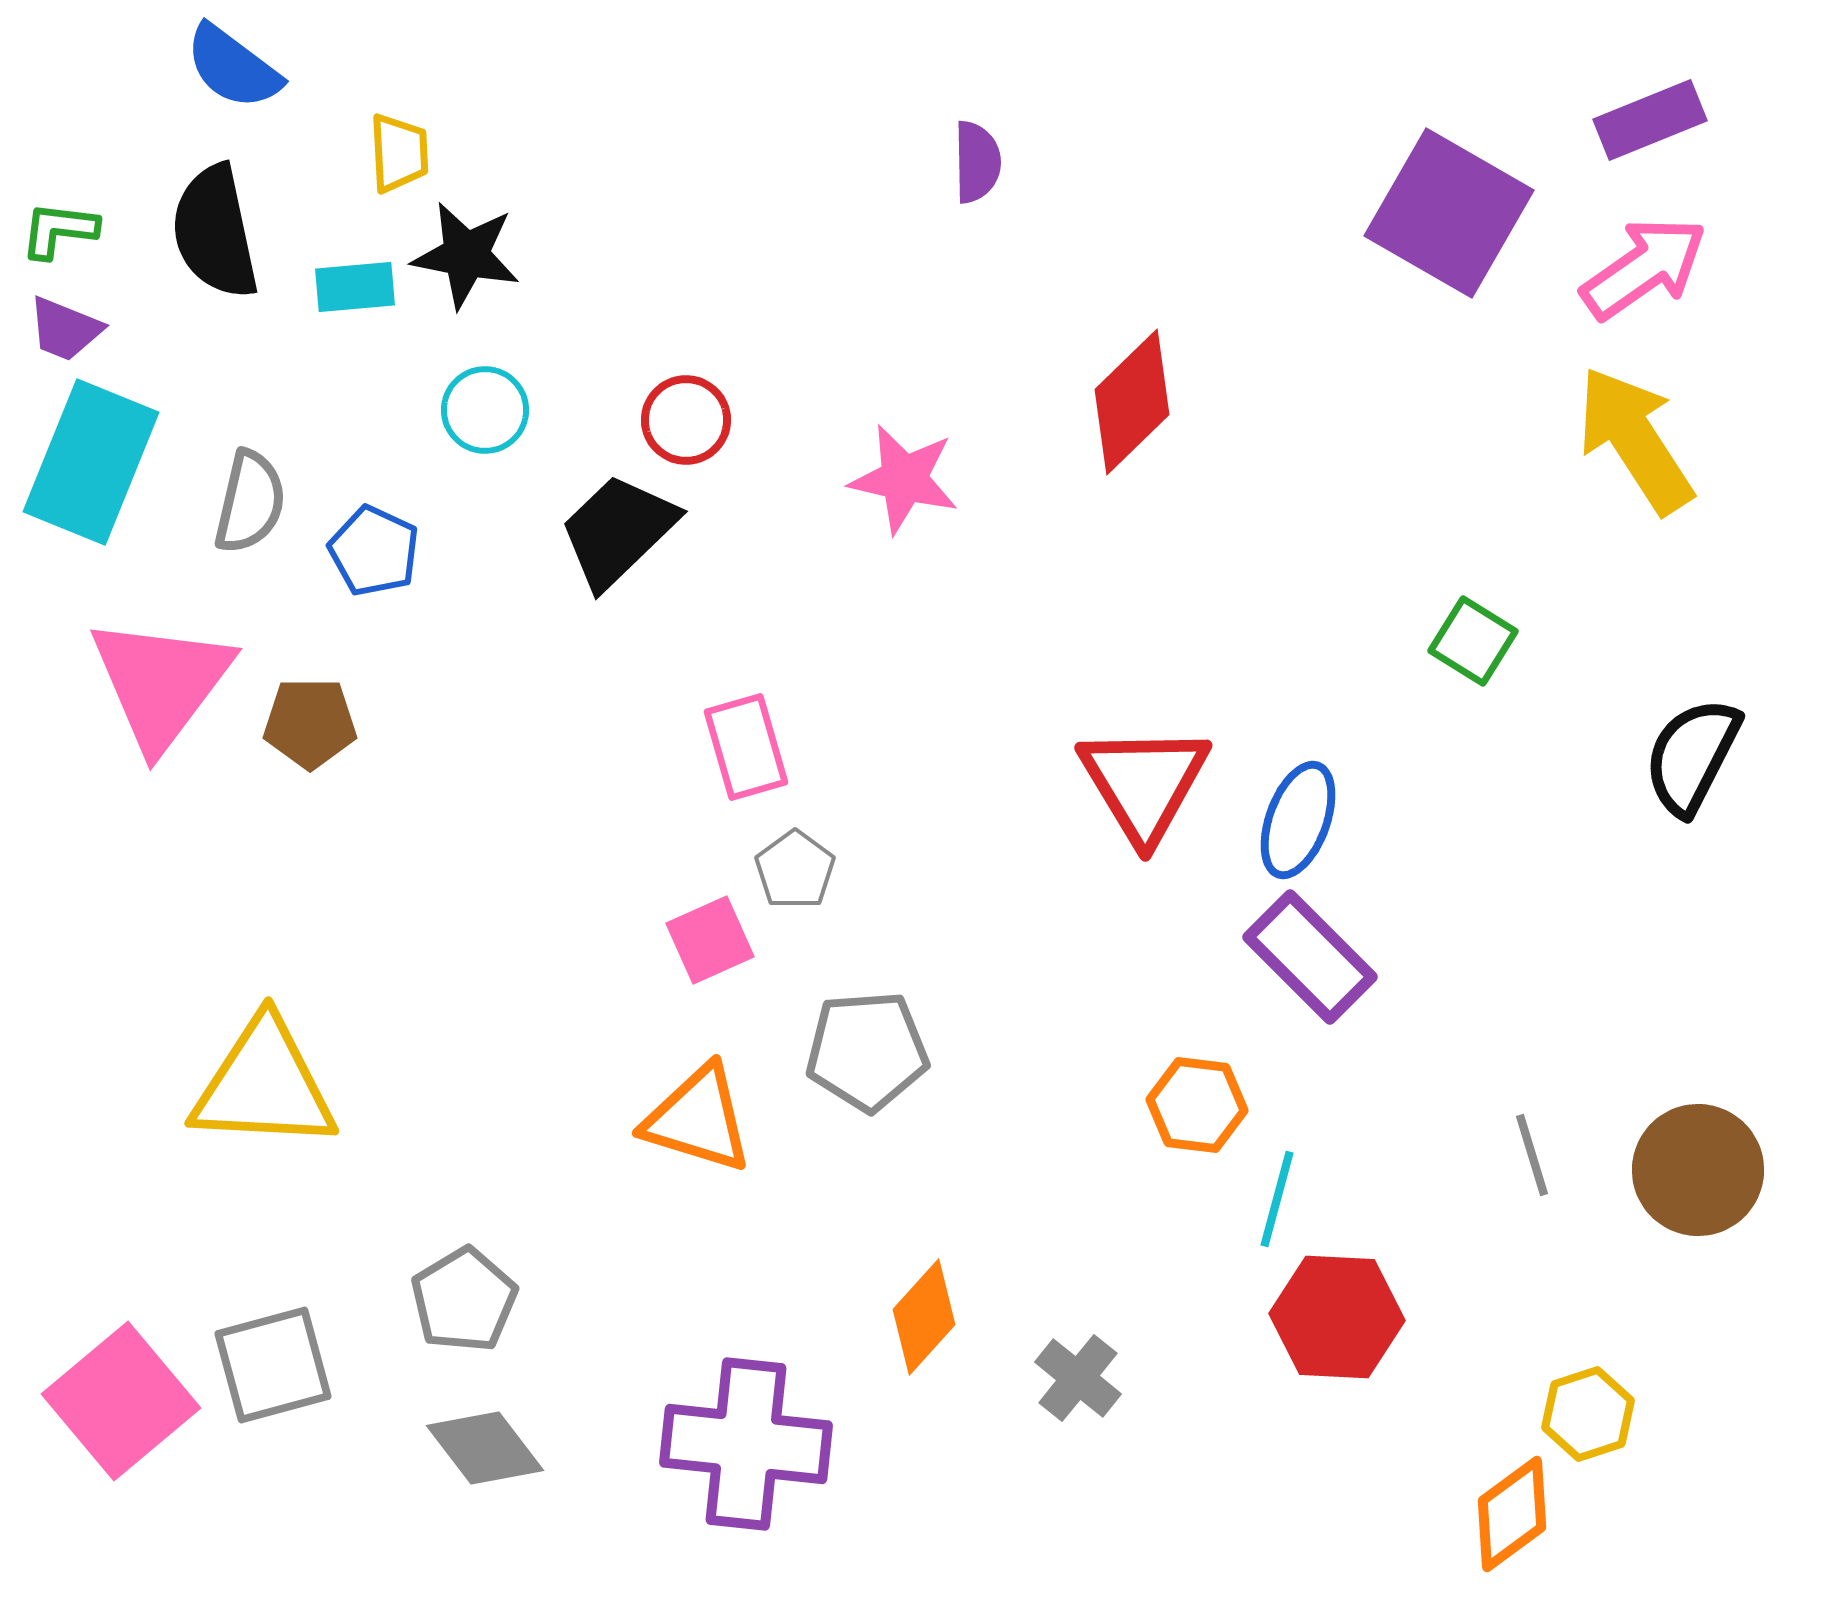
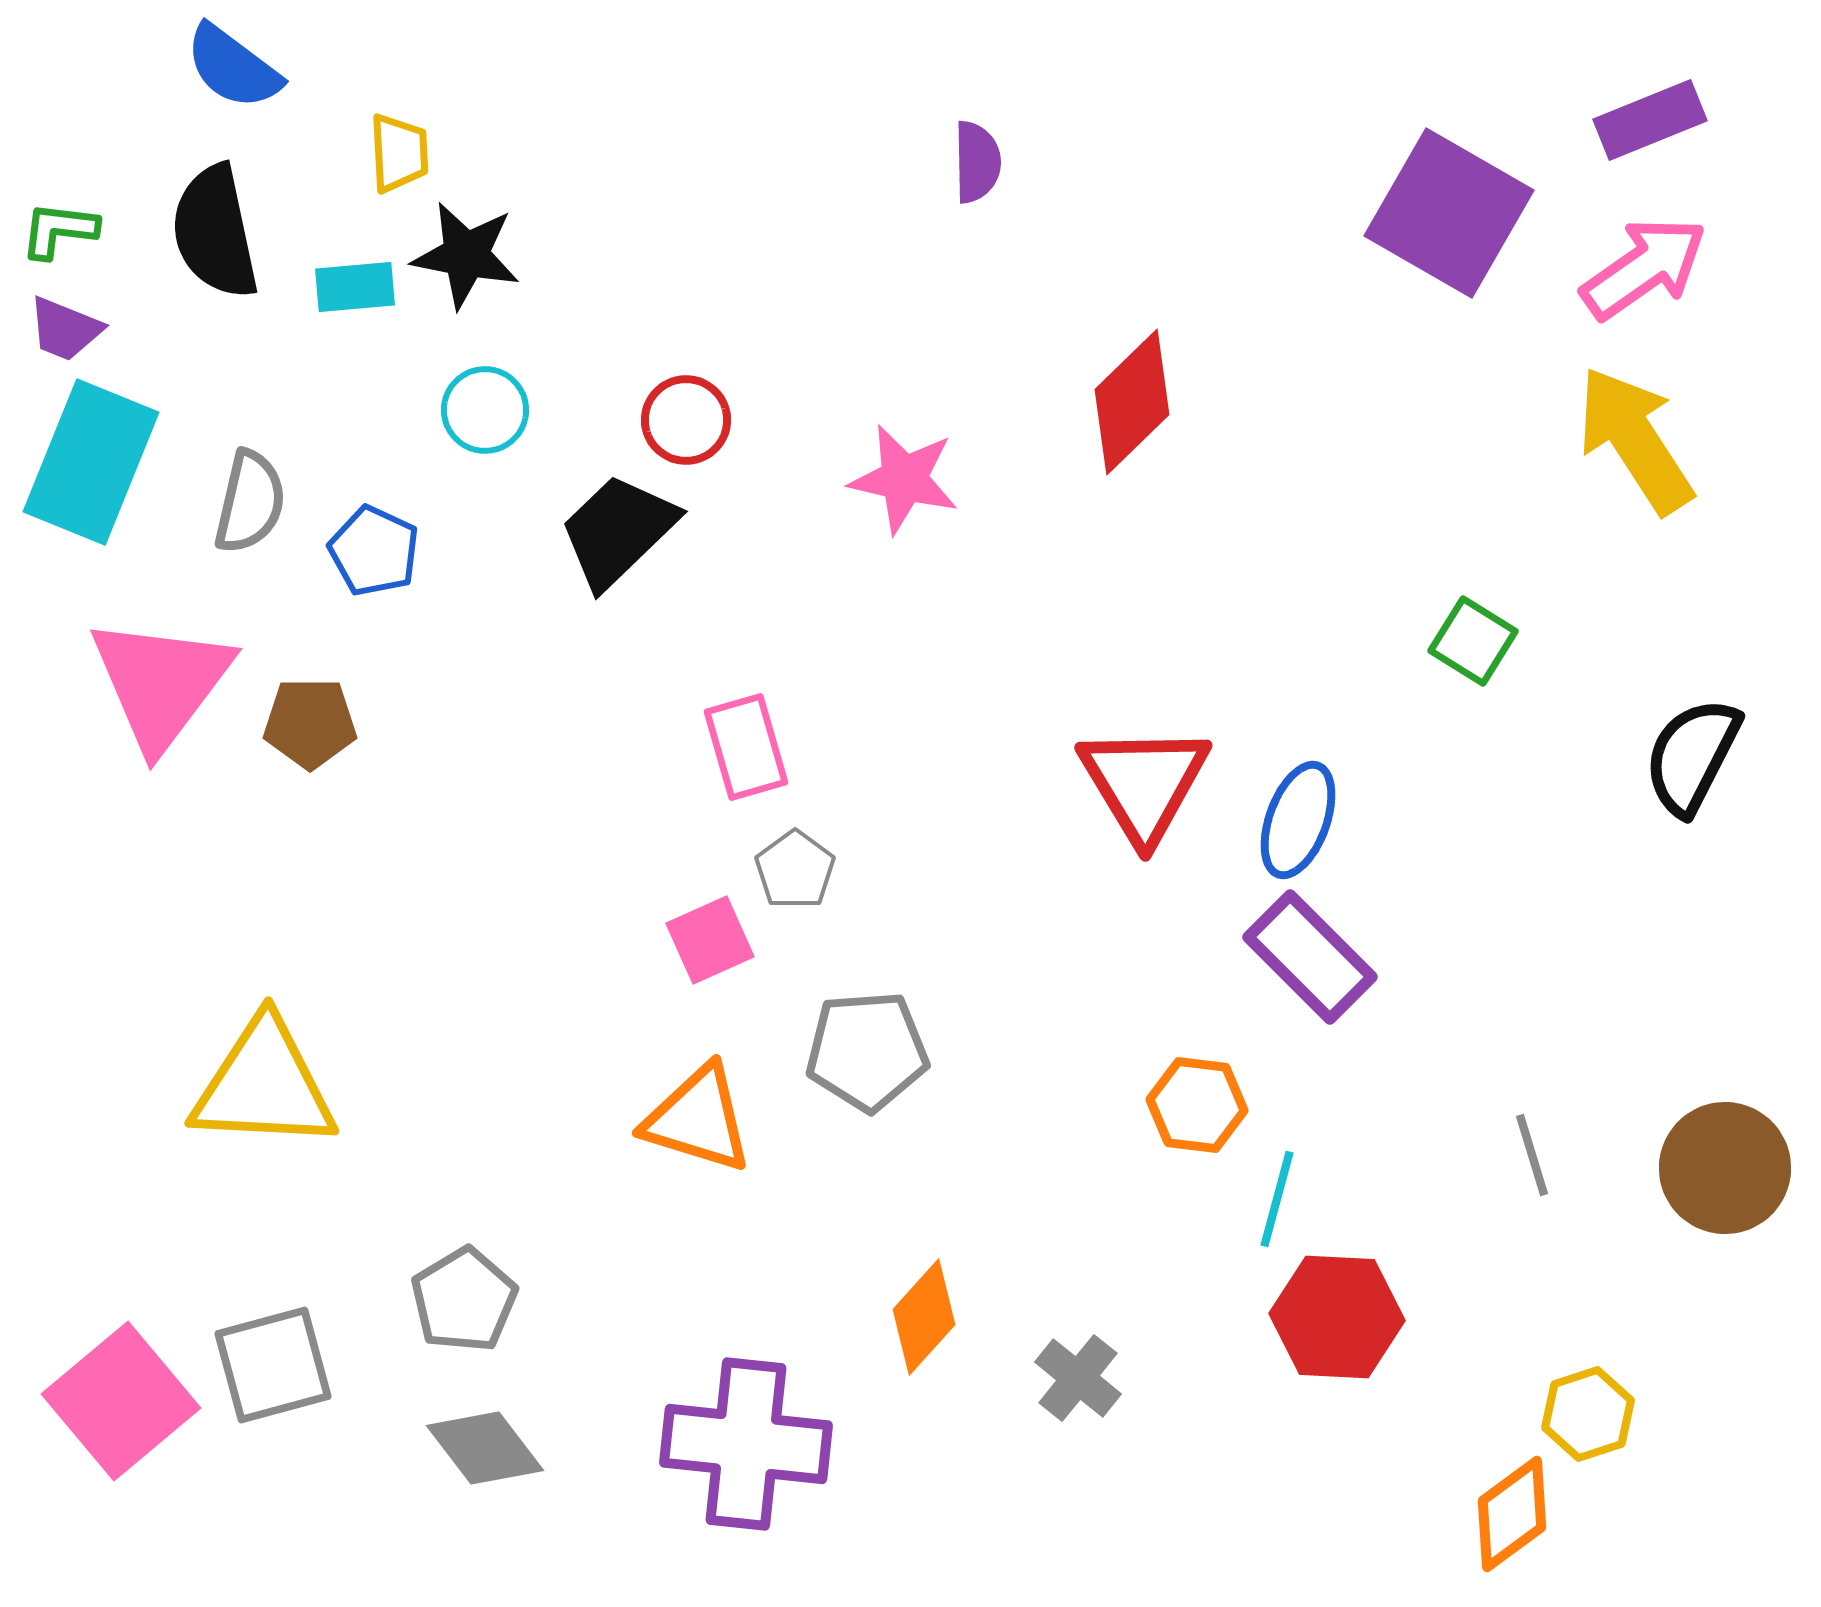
brown circle at (1698, 1170): moved 27 px right, 2 px up
